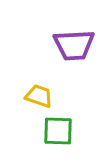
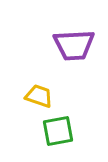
green square: rotated 12 degrees counterclockwise
